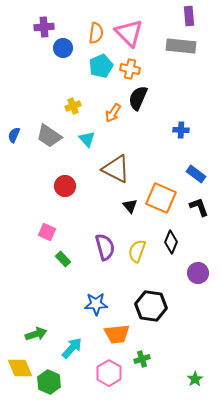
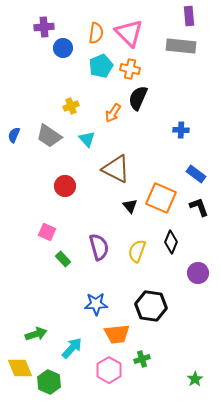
yellow cross: moved 2 px left
purple semicircle: moved 6 px left
pink hexagon: moved 3 px up
